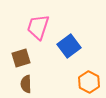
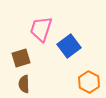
pink trapezoid: moved 3 px right, 2 px down
brown semicircle: moved 2 px left
